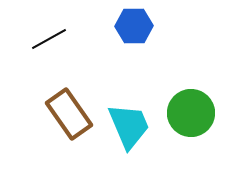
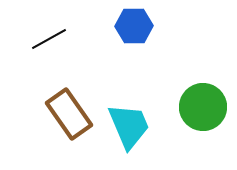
green circle: moved 12 px right, 6 px up
